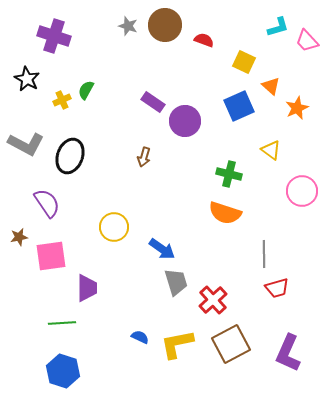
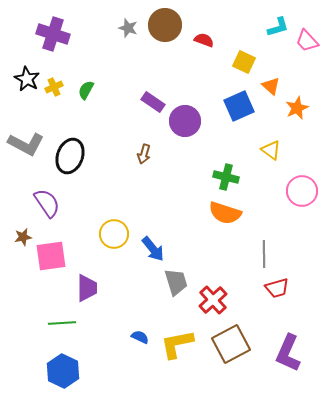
gray star: moved 2 px down
purple cross: moved 1 px left, 2 px up
yellow cross: moved 8 px left, 13 px up
brown arrow: moved 3 px up
green cross: moved 3 px left, 3 px down
yellow circle: moved 7 px down
brown star: moved 4 px right
blue arrow: moved 9 px left; rotated 16 degrees clockwise
blue hexagon: rotated 8 degrees clockwise
